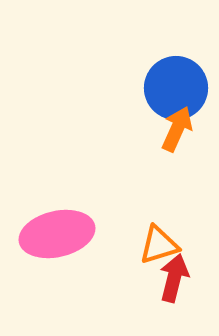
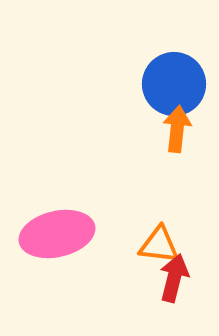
blue circle: moved 2 px left, 4 px up
orange arrow: rotated 18 degrees counterclockwise
orange triangle: rotated 24 degrees clockwise
